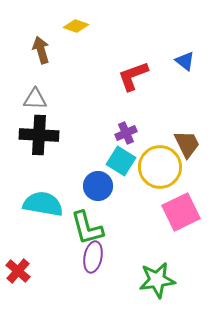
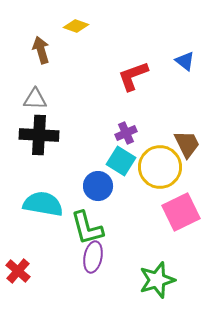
green star: rotated 9 degrees counterclockwise
